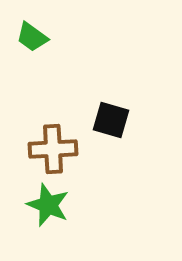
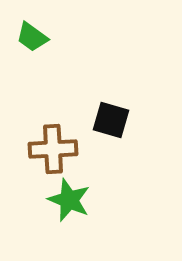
green star: moved 21 px right, 5 px up
